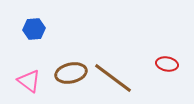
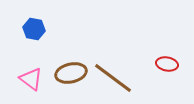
blue hexagon: rotated 15 degrees clockwise
pink triangle: moved 2 px right, 2 px up
